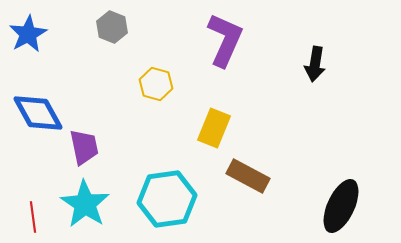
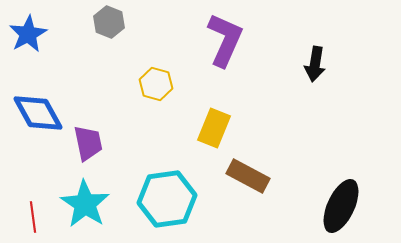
gray hexagon: moved 3 px left, 5 px up
purple trapezoid: moved 4 px right, 4 px up
